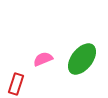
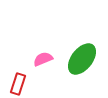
red rectangle: moved 2 px right
